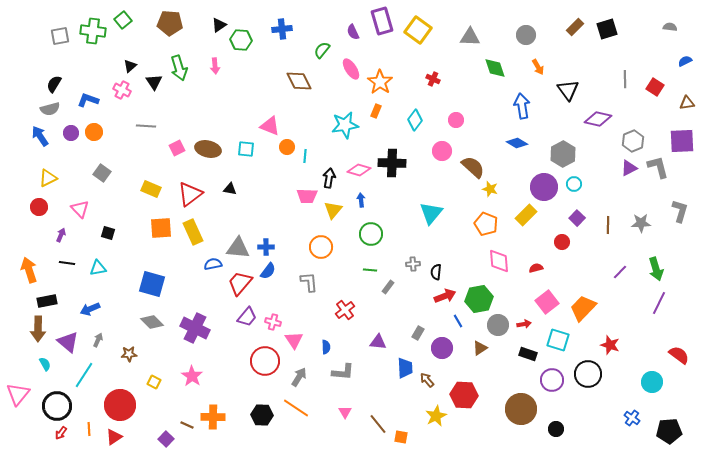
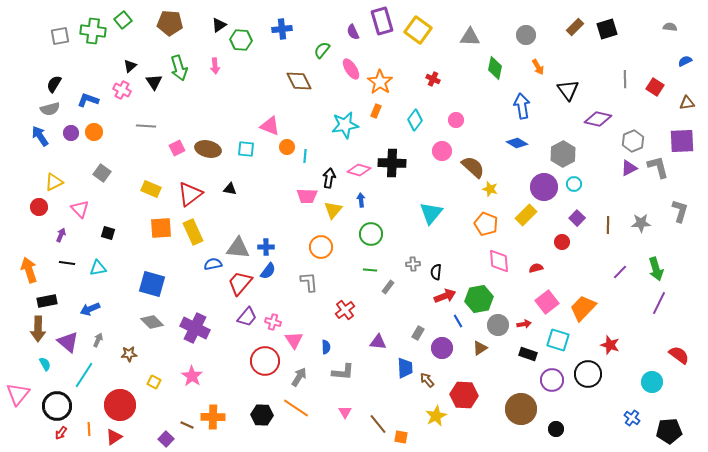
green diamond at (495, 68): rotated 30 degrees clockwise
yellow triangle at (48, 178): moved 6 px right, 4 px down
